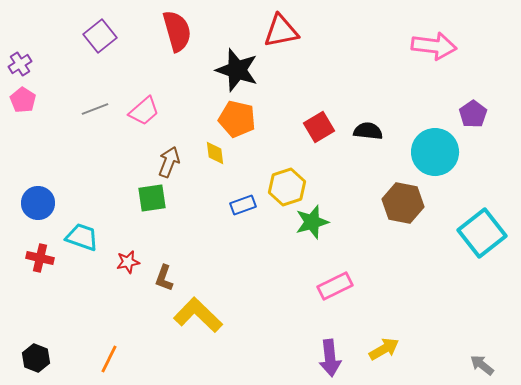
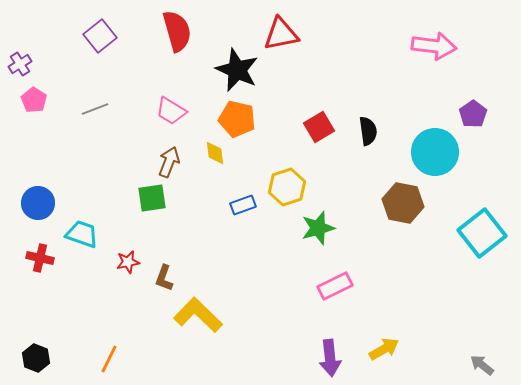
red triangle: moved 3 px down
black star: rotated 6 degrees clockwise
pink pentagon: moved 11 px right
pink trapezoid: moved 27 px right; rotated 72 degrees clockwise
black semicircle: rotated 76 degrees clockwise
green star: moved 6 px right, 6 px down
cyan trapezoid: moved 3 px up
